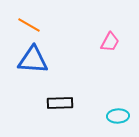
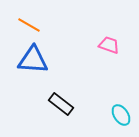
pink trapezoid: moved 1 px left, 3 px down; rotated 100 degrees counterclockwise
black rectangle: moved 1 px right, 1 px down; rotated 40 degrees clockwise
cyan ellipse: moved 3 px right, 1 px up; rotated 60 degrees clockwise
